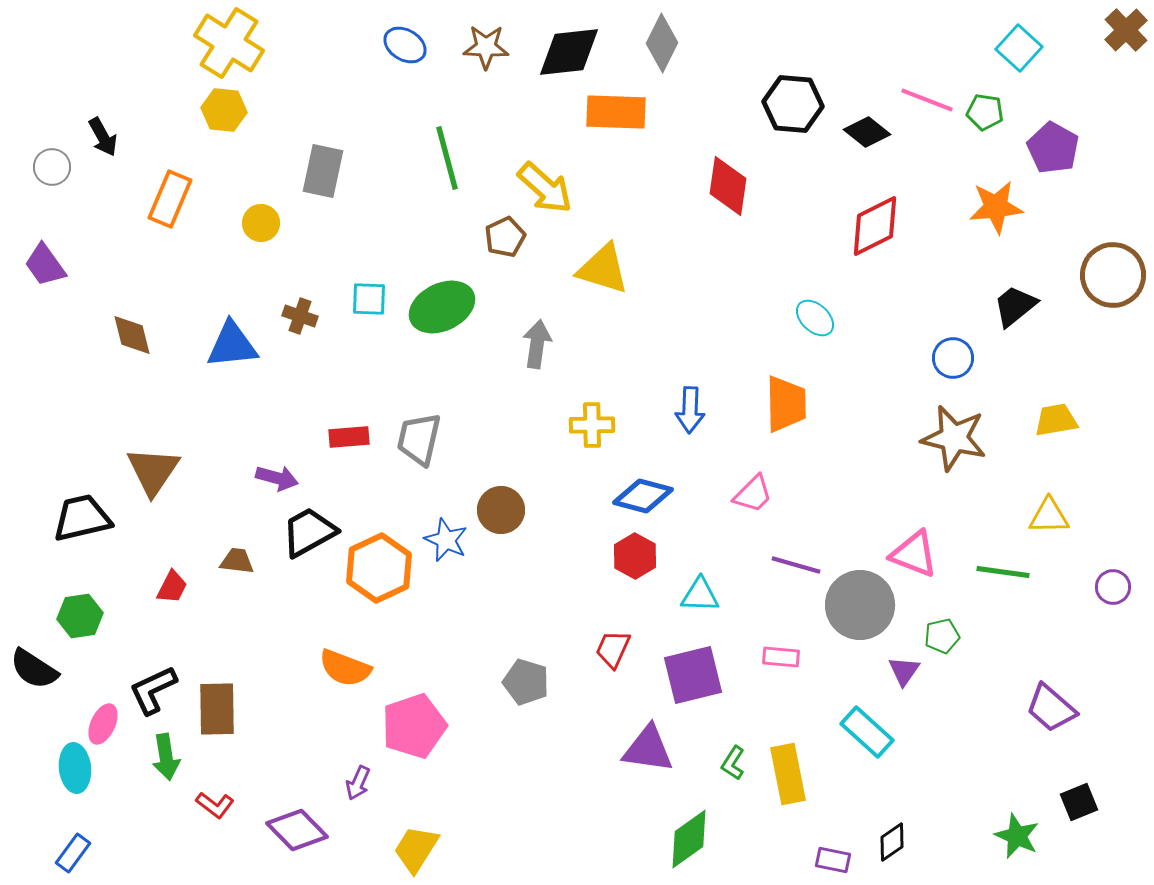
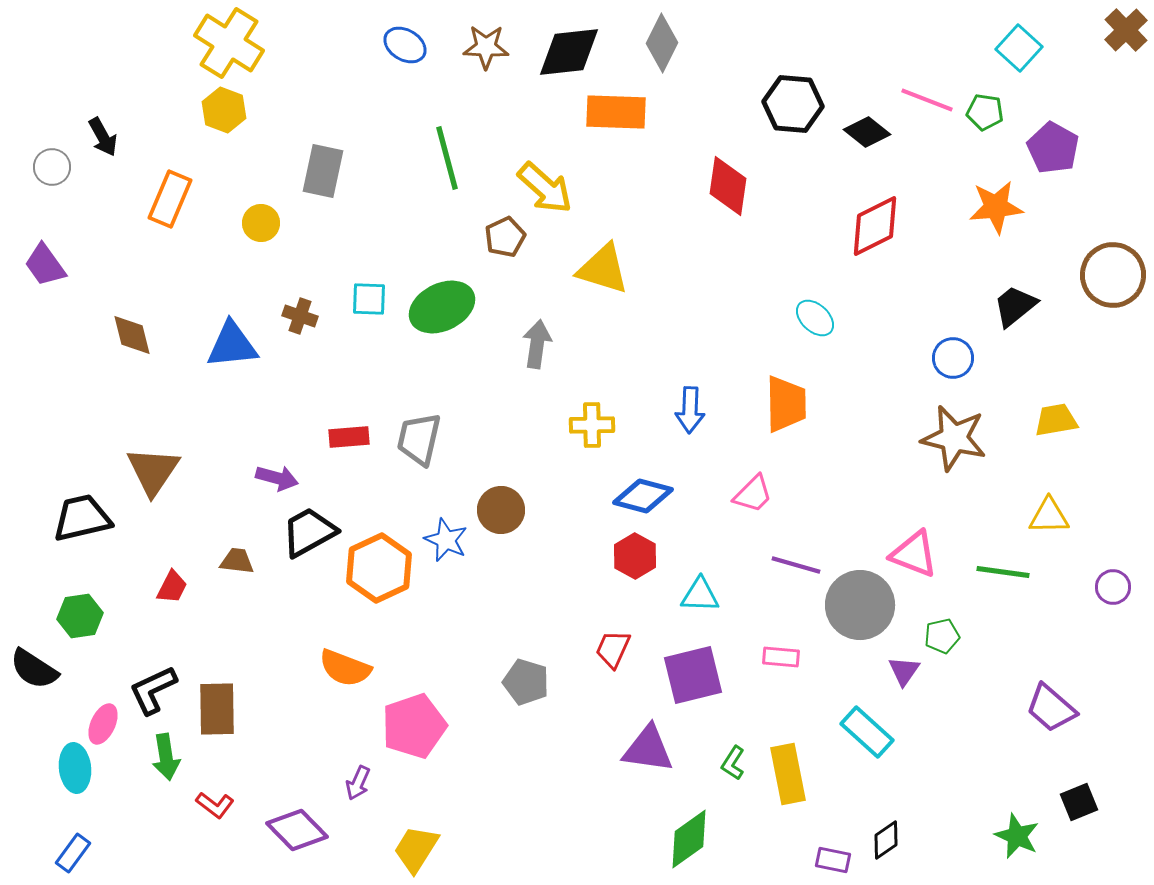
yellow hexagon at (224, 110): rotated 15 degrees clockwise
black diamond at (892, 842): moved 6 px left, 2 px up
